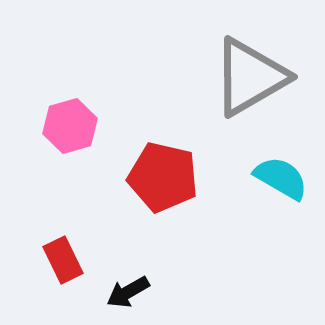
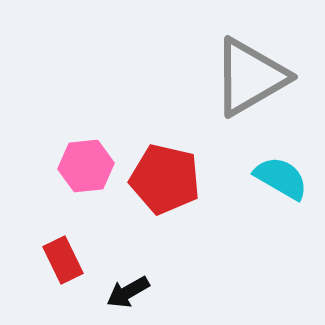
pink hexagon: moved 16 px right, 40 px down; rotated 10 degrees clockwise
red pentagon: moved 2 px right, 2 px down
